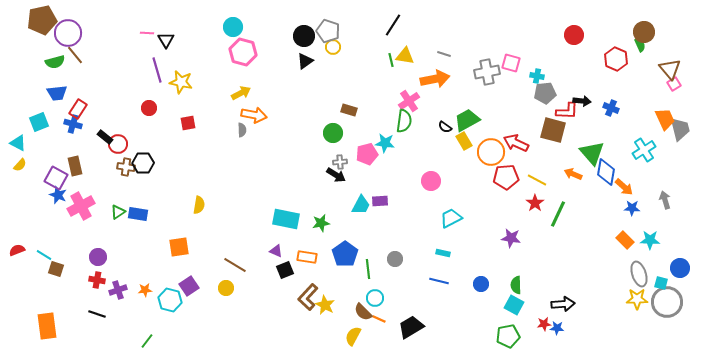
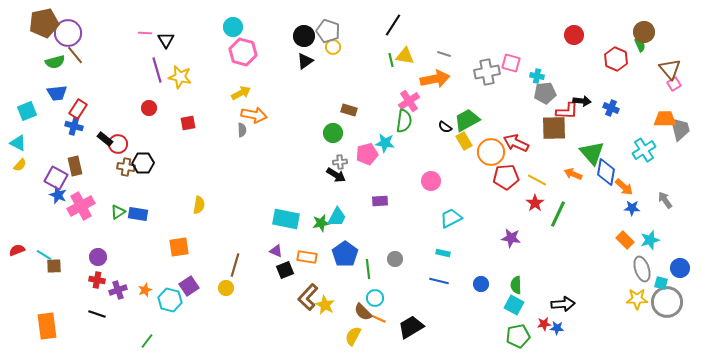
brown pentagon at (42, 20): moved 2 px right, 3 px down
pink line at (147, 33): moved 2 px left
yellow star at (181, 82): moved 1 px left, 5 px up
orange trapezoid at (665, 119): rotated 65 degrees counterclockwise
cyan square at (39, 122): moved 12 px left, 11 px up
blue cross at (73, 124): moved 1 px right, 2 px down
brown square at (553, 130): moved 1 px right, 2 px up; rotated 16 degrees counterclockwise
black rectangle at (105, 137): moved 2 px down
gray arrow at (665, 200): rotated 18 degrees counterclockwise
cyan trapezoid at (361, 205): moved 24 px left, 12 px down
cyan star at (650, 240): rotated 18 degrees counterclockwise
brown line at (235, 265): rotated 75 degrees clockwise
brown square at (56, 269): moved 2 px left, 3 px up; rotated 21 degrees counterclockwise
gray ellipse at (639, 274): moved 3 px right, 5 px up
orange star at (145, 290): rotated 16 degrees counterclockwise
green pentagon at (508, 336): moved 10 px right
